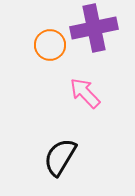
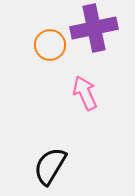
pink arrow: rotated 20 degrees clockwise
black semicircle: moved 10 px left, 9 px down
